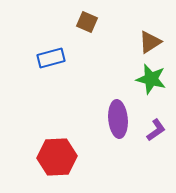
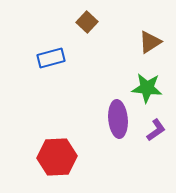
brown square: rotated 20 degrees clockwise
green star: moved 4 px left, 9 px down; rotated 8 degrees counterclockwise
